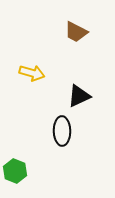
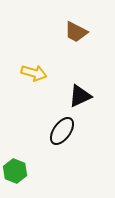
yellow arrow: moved 2 px right
black triangle: moved 1 px right
black ellipse: rotated 36 degrees clockwise
